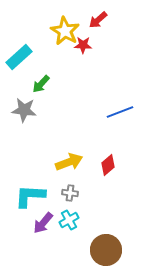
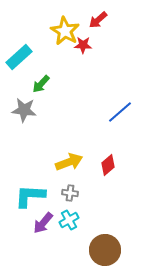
blue line: rotated 20 degrees counterclockwise
brown circle: moved 1 px left
